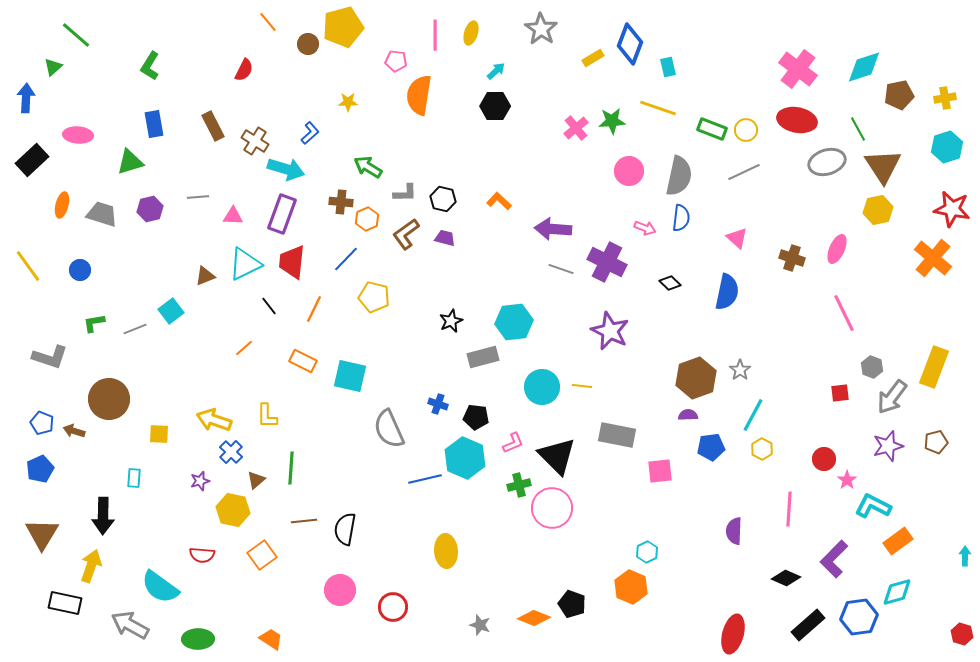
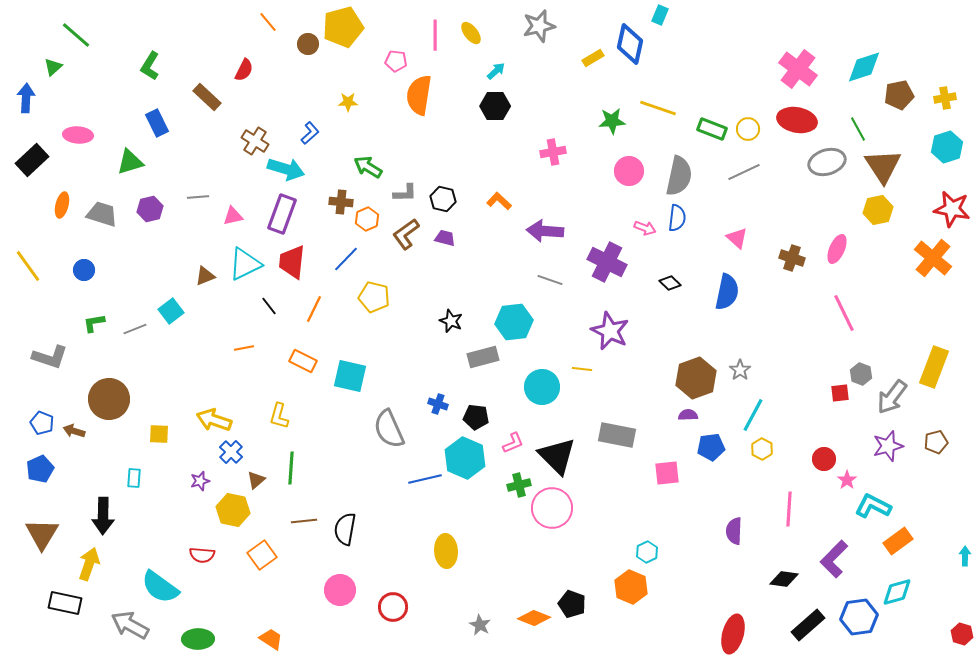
gray star at (541, 29): moved 2 px left, 3 px up; rotated 24 degrees clockwise
yellow ellipse at (471, 33): rotated 55 degrees counterclockwise
blue diamond at (630, 44): rotated 9 degrees counterclockwise
cyan rectangle at (668, 67): moved 8 px left, 52 px up; rotated 36 degrees clockwise
blue rectangle at (154, 124): moved 3 px right, 1 px up; rotated 16 degrees counterclockwise
brown rectangle at (213, 126): moved 6 px left, 29 px up; rotated 20 degrees counterclockwise
pink cross at (576, 128): moved 23 px left, 24 px down; rotated 30 degrees clockwise
yellow circle at (746, 130): moved 2 px right, 1 px up
pink triangle at (233, 216): rotated 15 degrees counterclockwise
blue semicircle at (681, 218): moved 4 px left
purple arrow at (553, 229): moved 8 px left, 2 px down
gray line at (561, 269): moved 11 px left, 11 px down
blue circle at (80, 270): moved 4 px right
black star at (451, 321): rotated 25 degrees counterclockwise
orange line at (244, 348): rotated 30 degrees clockwise
gray hexagon at (872, 367): moved 11 px left, 7 px down
yellow line at (582, 386): moved 17 px up
yellow L-shape at (267, 416): moved 12 px right; rotated 16 degrees clockwise
pink square at (660, 471): moved 7 px right, 2 px down
yellow arrow at (91, 566): moved 2 px left, 2 px up
black diamond at (786, 578): moved 2 px left, 1 px down; rotated 16 degrees counterclockwise
gray star at (480, 625): rotated 10 degrees clockwise
